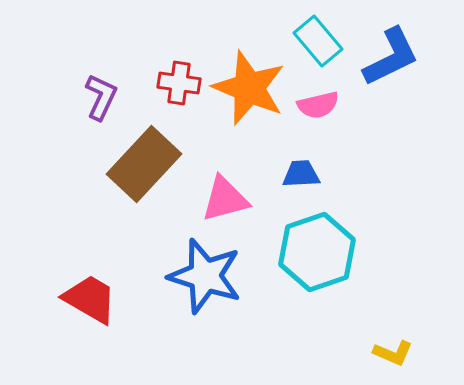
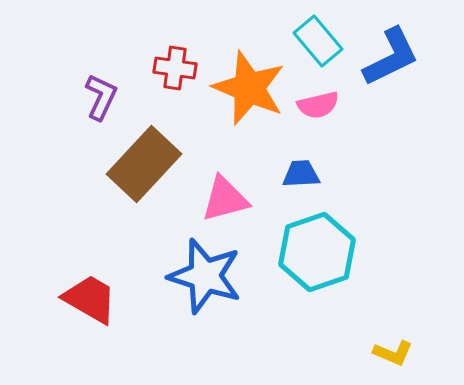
red cross: moved 4 px left, 15 px up
